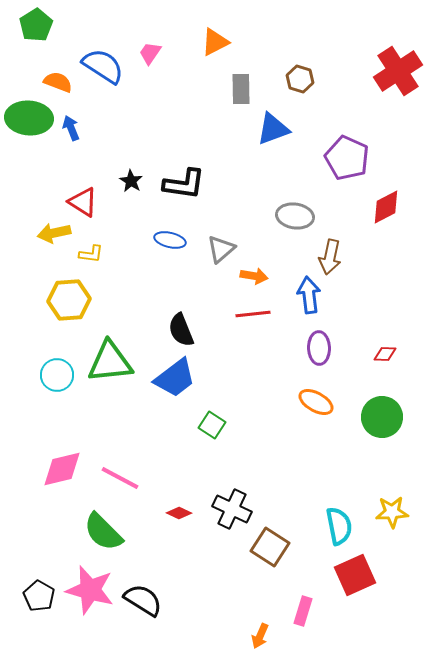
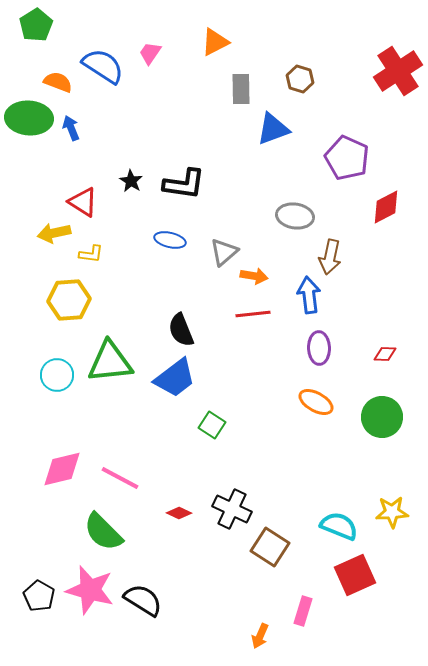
gray triangle at (221, 249): moved 3 px right, 3 px down
cyan semicircle at (339, 526): rotated 57 degrees counterclockwise
